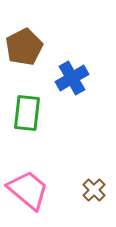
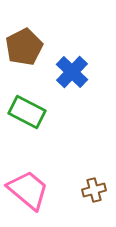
blue cross: moved 6 px up; rotated 16 degrees counterclockwise
green rectangle: moved 1 px up; rotated 69 degrees counterclockwise
brown cross: rotated 30 degrees clockwise
